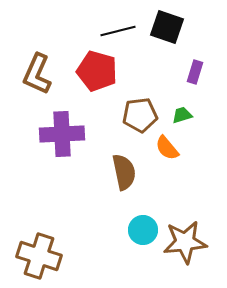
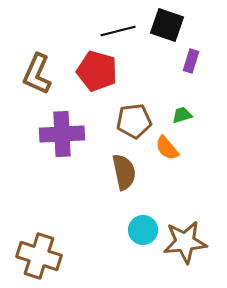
black square: moved 2 px up
purple rectangle: moved 4 px left, 11 px up
brown pentagon: moved 6 px left, 6 px down
